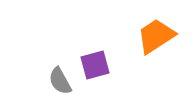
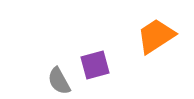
gray semicircle: moved 1 px left
